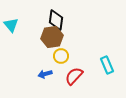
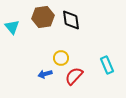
black diamond: moved 15 px right; rotated 15 degrees counterclockwise
cyan triangle: moved 1 px right, 2 px down
brown hexagon: moved 9 px left, 20 px up
yellow circle: moved 2 px down
